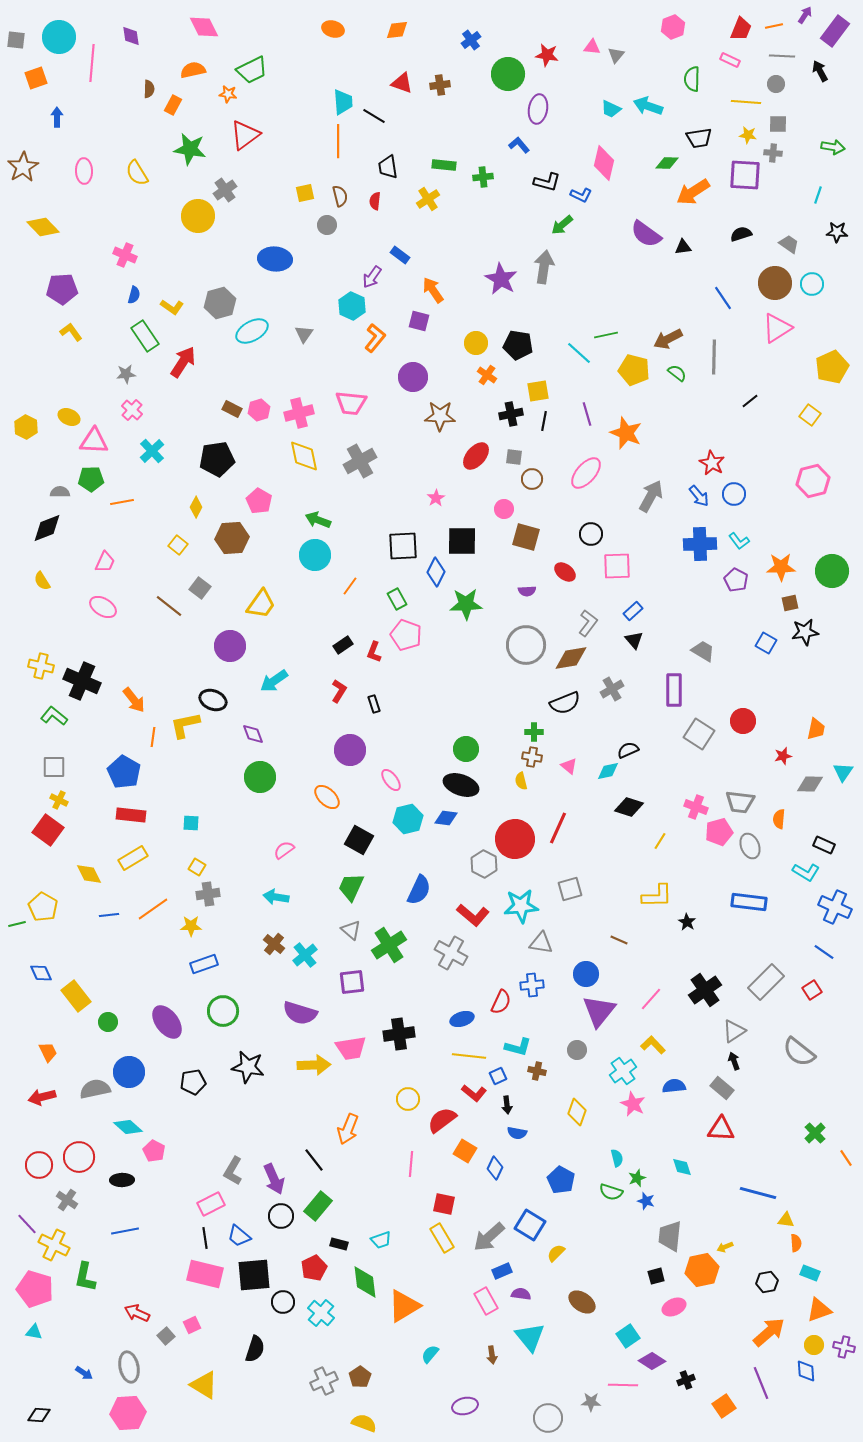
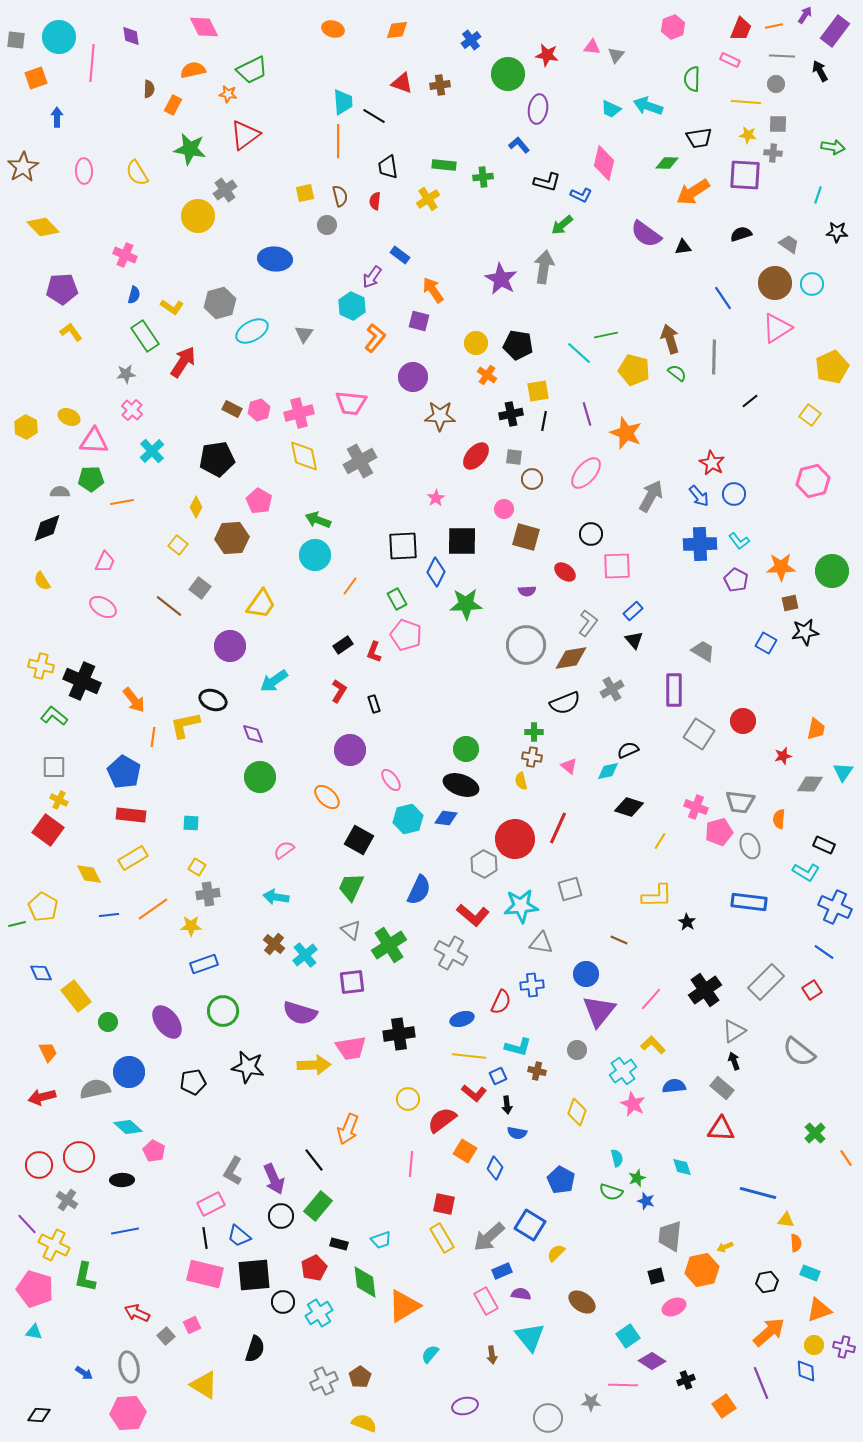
brown arrow at (668, 339): moved 2 px right; rotated 100 degrees clockwise
cyan cross at (321, 1313): moved 2 px left; rotated 16 degrees clockwise
